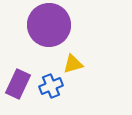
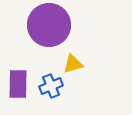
purple rectangle: rotated 24 degrees counterclockwise
